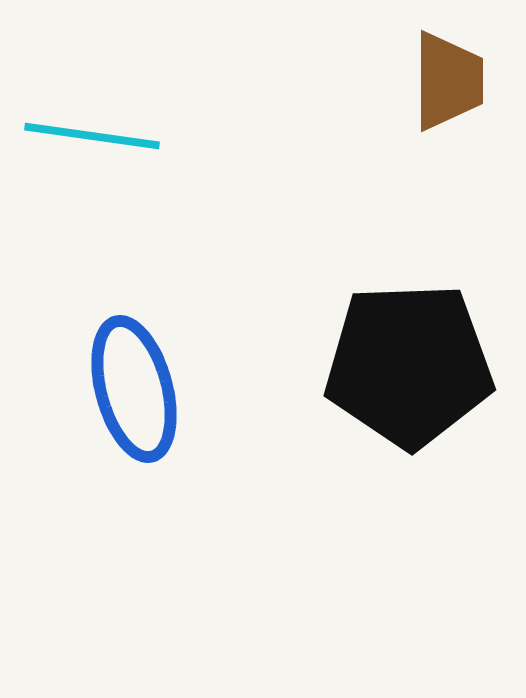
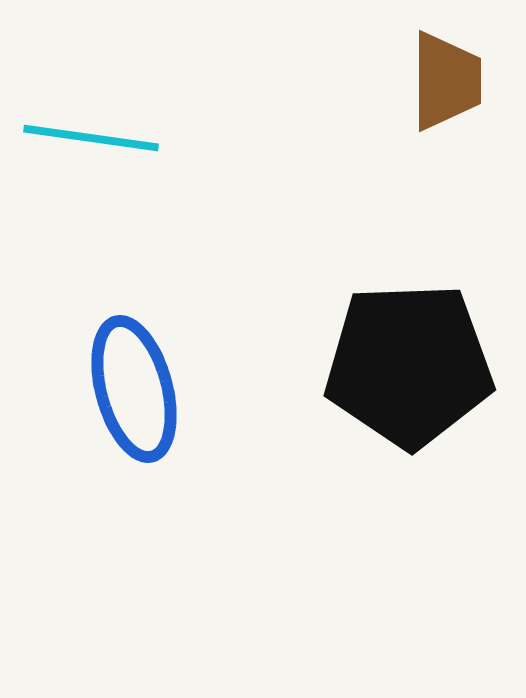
brown trapezoid: moved 2 px left
cyan line: moved 1 px left, 2 px down
